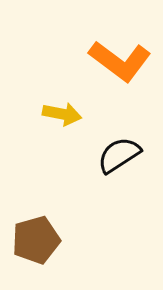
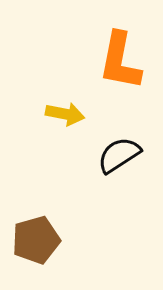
orange L-shape: rotated 64 degrees clockwise
yellow arrow: moved 3 px right
